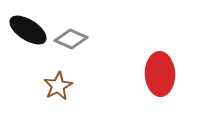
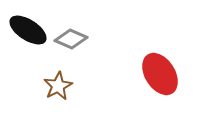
red ellipse: rotated 30 degrees counterclockwise
